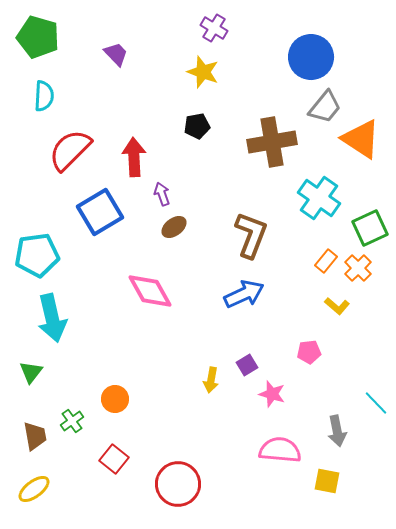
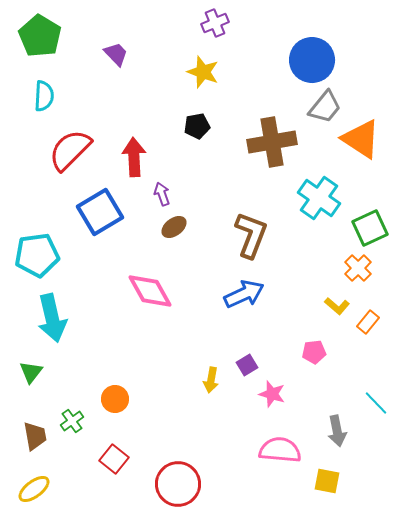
purple cross: moved 1 px right, 5 px up; rotated 36 degrees clockwise
green pentagon: moved 2 px right, 1 px up; rotated 15 degrees clockwise
blue circle: moved 1 px right, 3 px down
orange rectangle: moved 42 px right, 61 px down
pink pentagon: moved 5 px right
